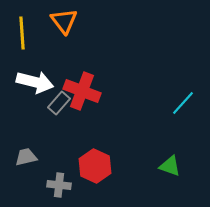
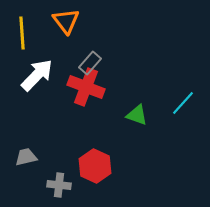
orange triangle: moved 2 px right
white arrow: moved 2 px right, 7 px up; rotated 60 degrees counterclockwise
red cross: moved 4 px right, 4 px up
gray rectangle: moved 31 px right, 40 px up
green triangle: moved 33 px left, 51 px up
